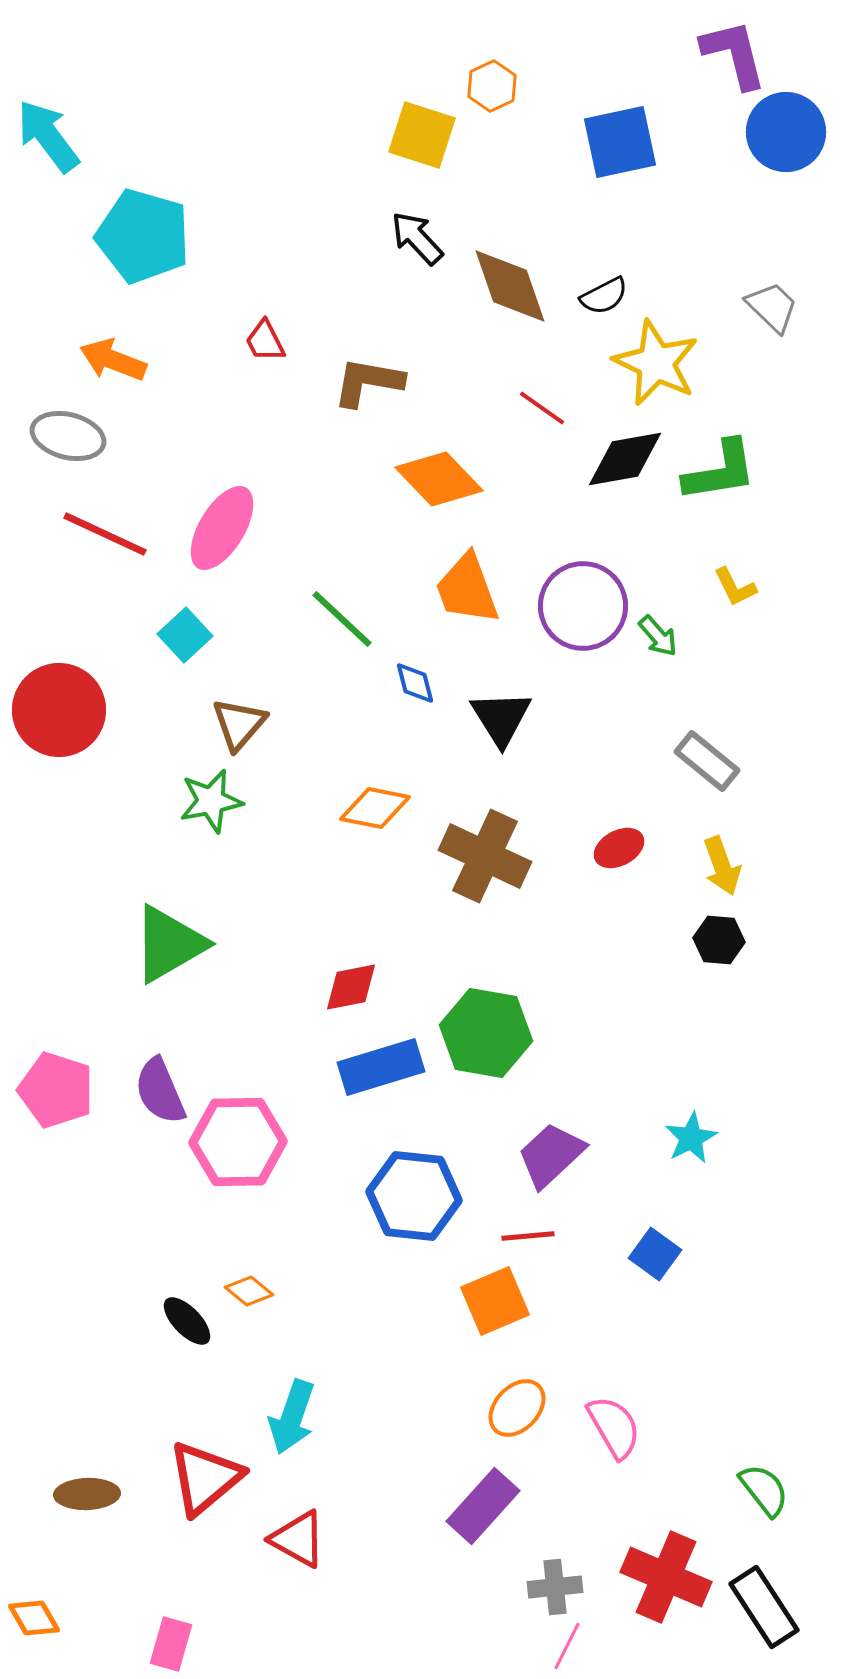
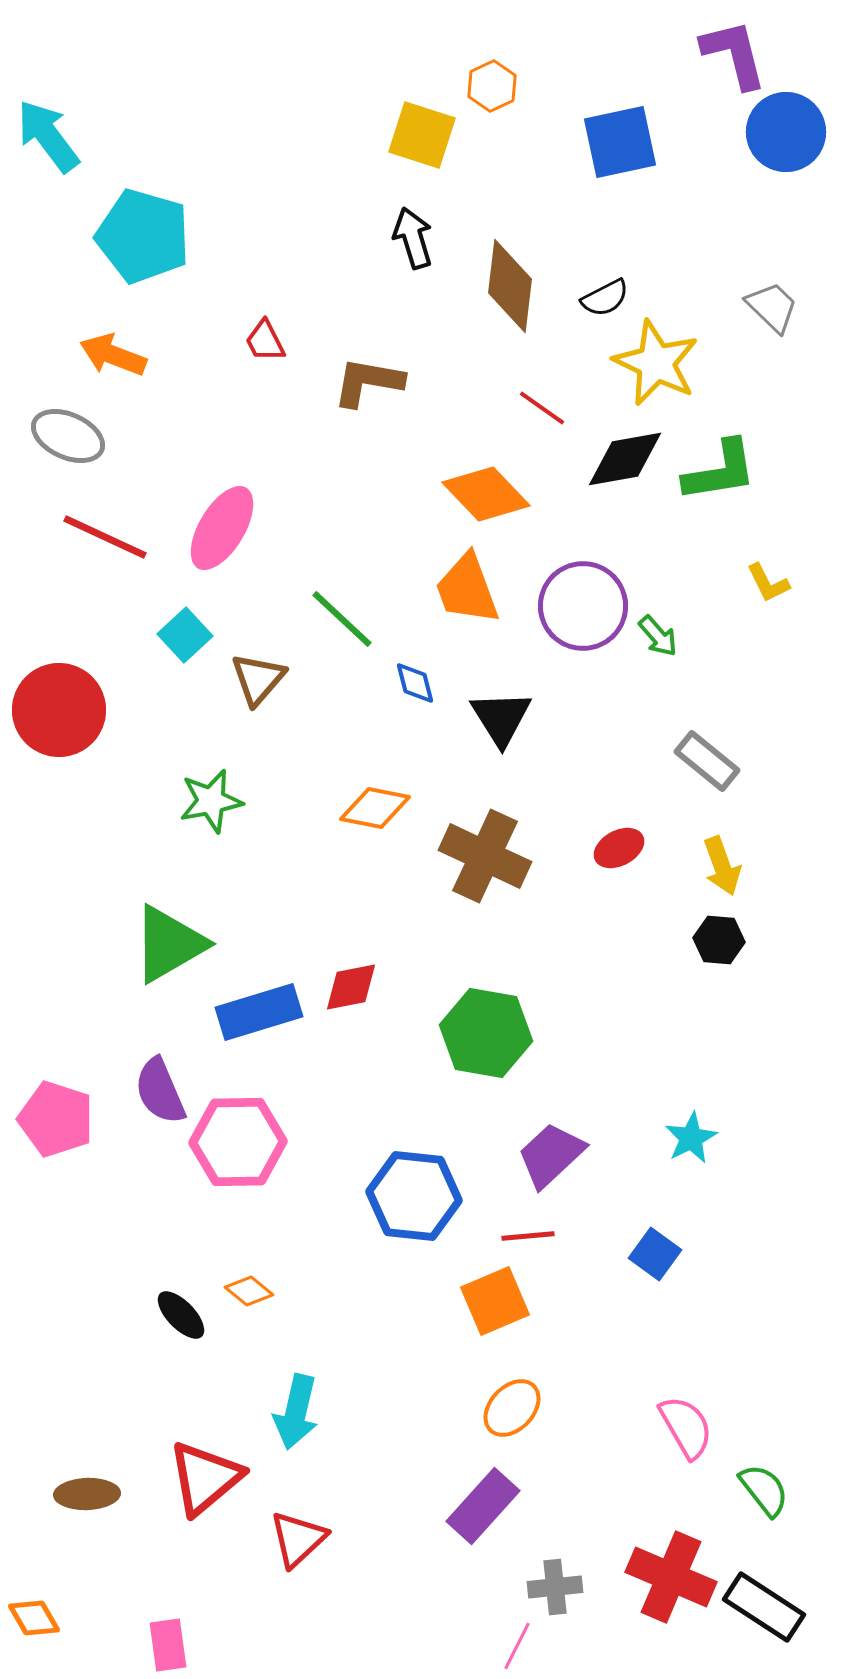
black arrow at (417, 238): moved 4 px left; rotated 26 degrees clockwise
brown diamond at (510, 286): rotated 26 degrees clockwise
black semicircle at (604, 296): moved 1 px right, 2 px down
orange arrow at (113, 360): moved 5 px up
gray ellipse at (68, 436): rotated 10 degrees clockwise
orange diamond at (439, 479): moved 47 px right, 15 px down
red line at (105, 534): moved 3 px down
yellow L-shape at (735, 587): moved 33 px right, 4 px up
brown triangle at (239, 724): moved 19 px right, 45 px up
blue rectangle at (381, 1067): moved 122 px left, 55 px up
pink pentagon at (56, 1090): moved 29 px down
black ellipse at (187, 1321): moved 6 px left, 6 px up
orange ellipse at (517, 1408): moved 5 px left
cyan arrow at (292, 1417): moved 4 px right, 5 px up; rotated 6 degrees counterclockwise
pink semicircle at (614, 1427): moved 72 px right
red triangle at (298, 1539): rotated 48 degrees clockwise
red cross at (666, 1577): moved 5 px right
black rectangle at (764, 1607): rotated 24 degrees counterclockwise
pink rectangle at (171, 1644): moved 3 px left, 1 px down; rotated 24 degrees counterclockwise
pink line at (567, 1646): moved 50 px left
